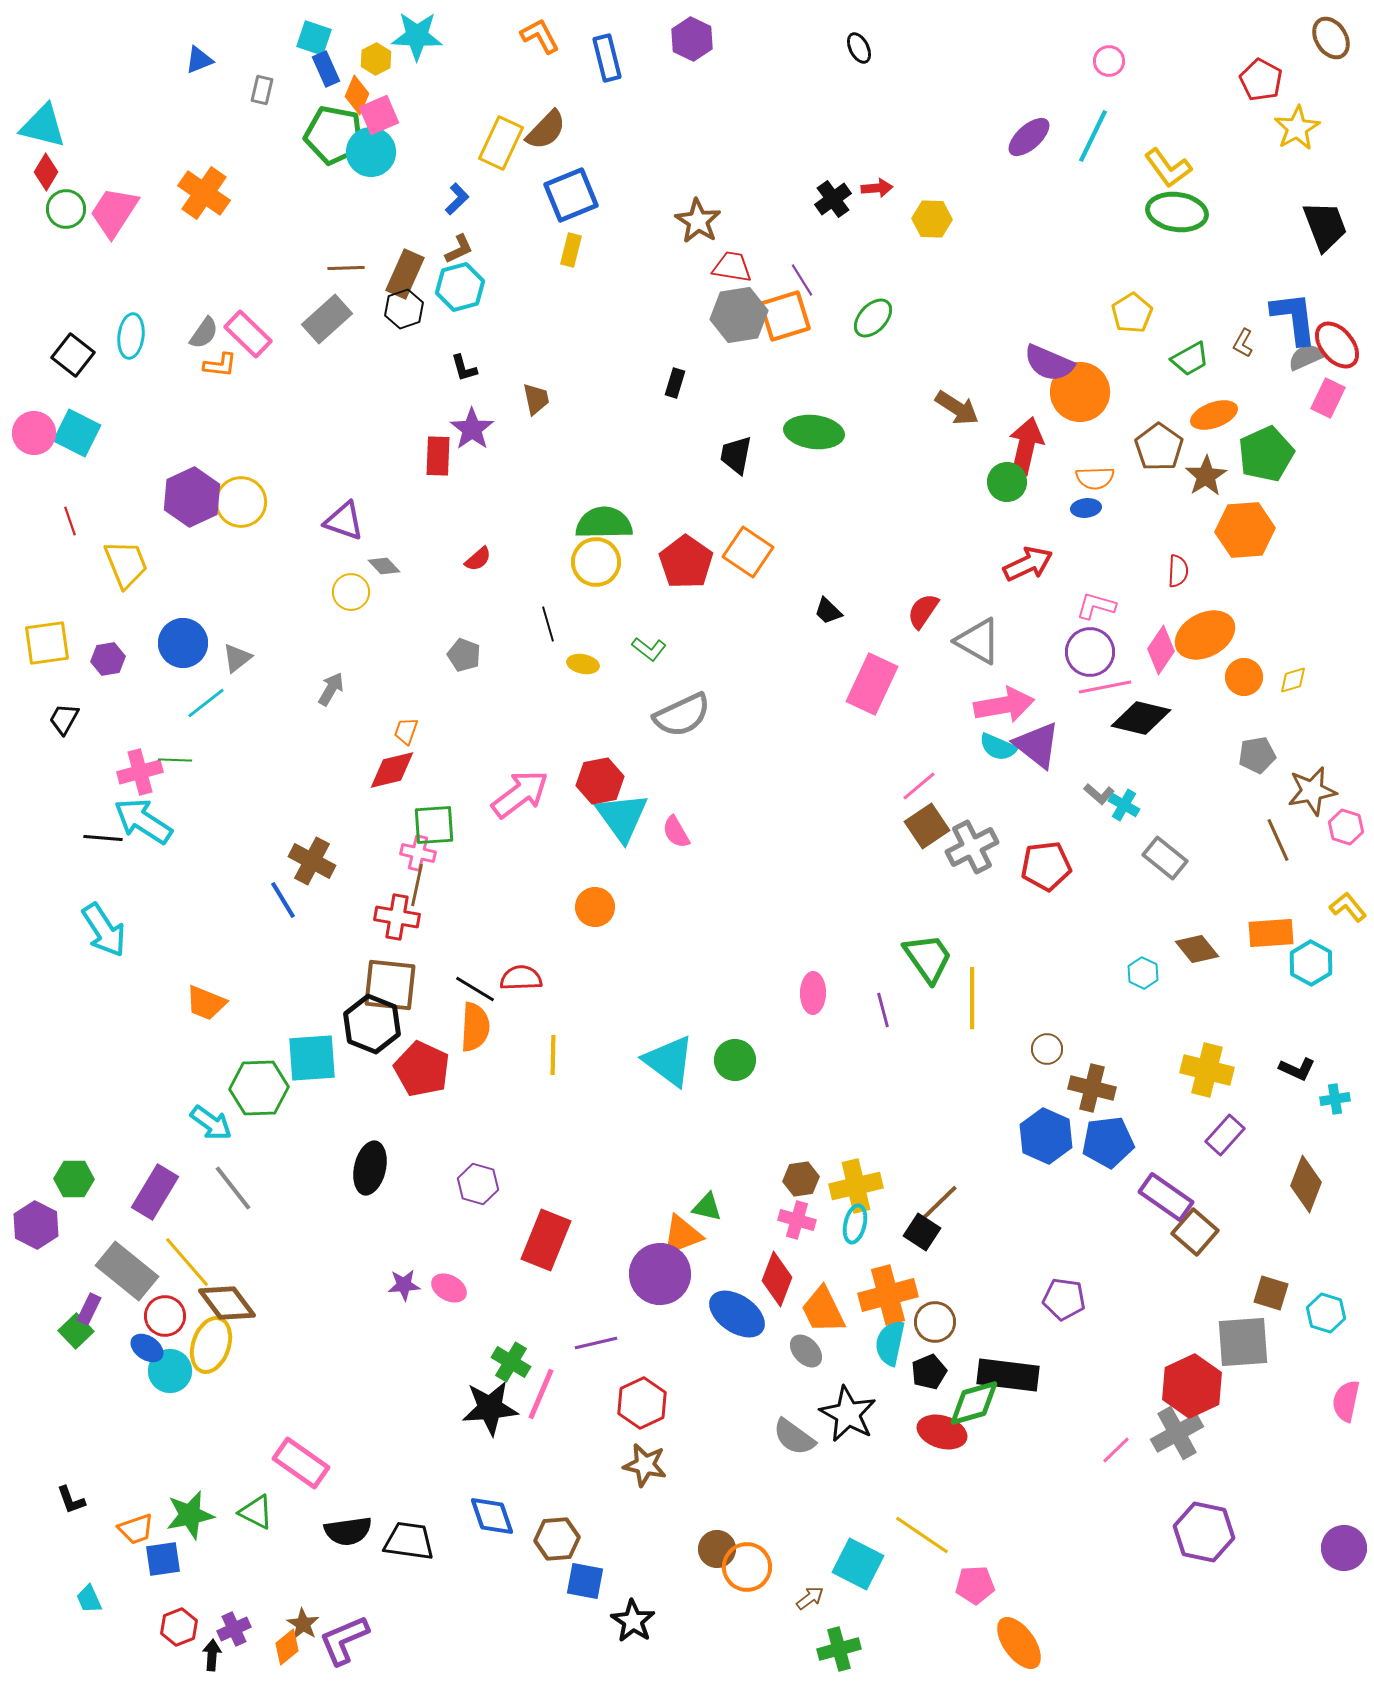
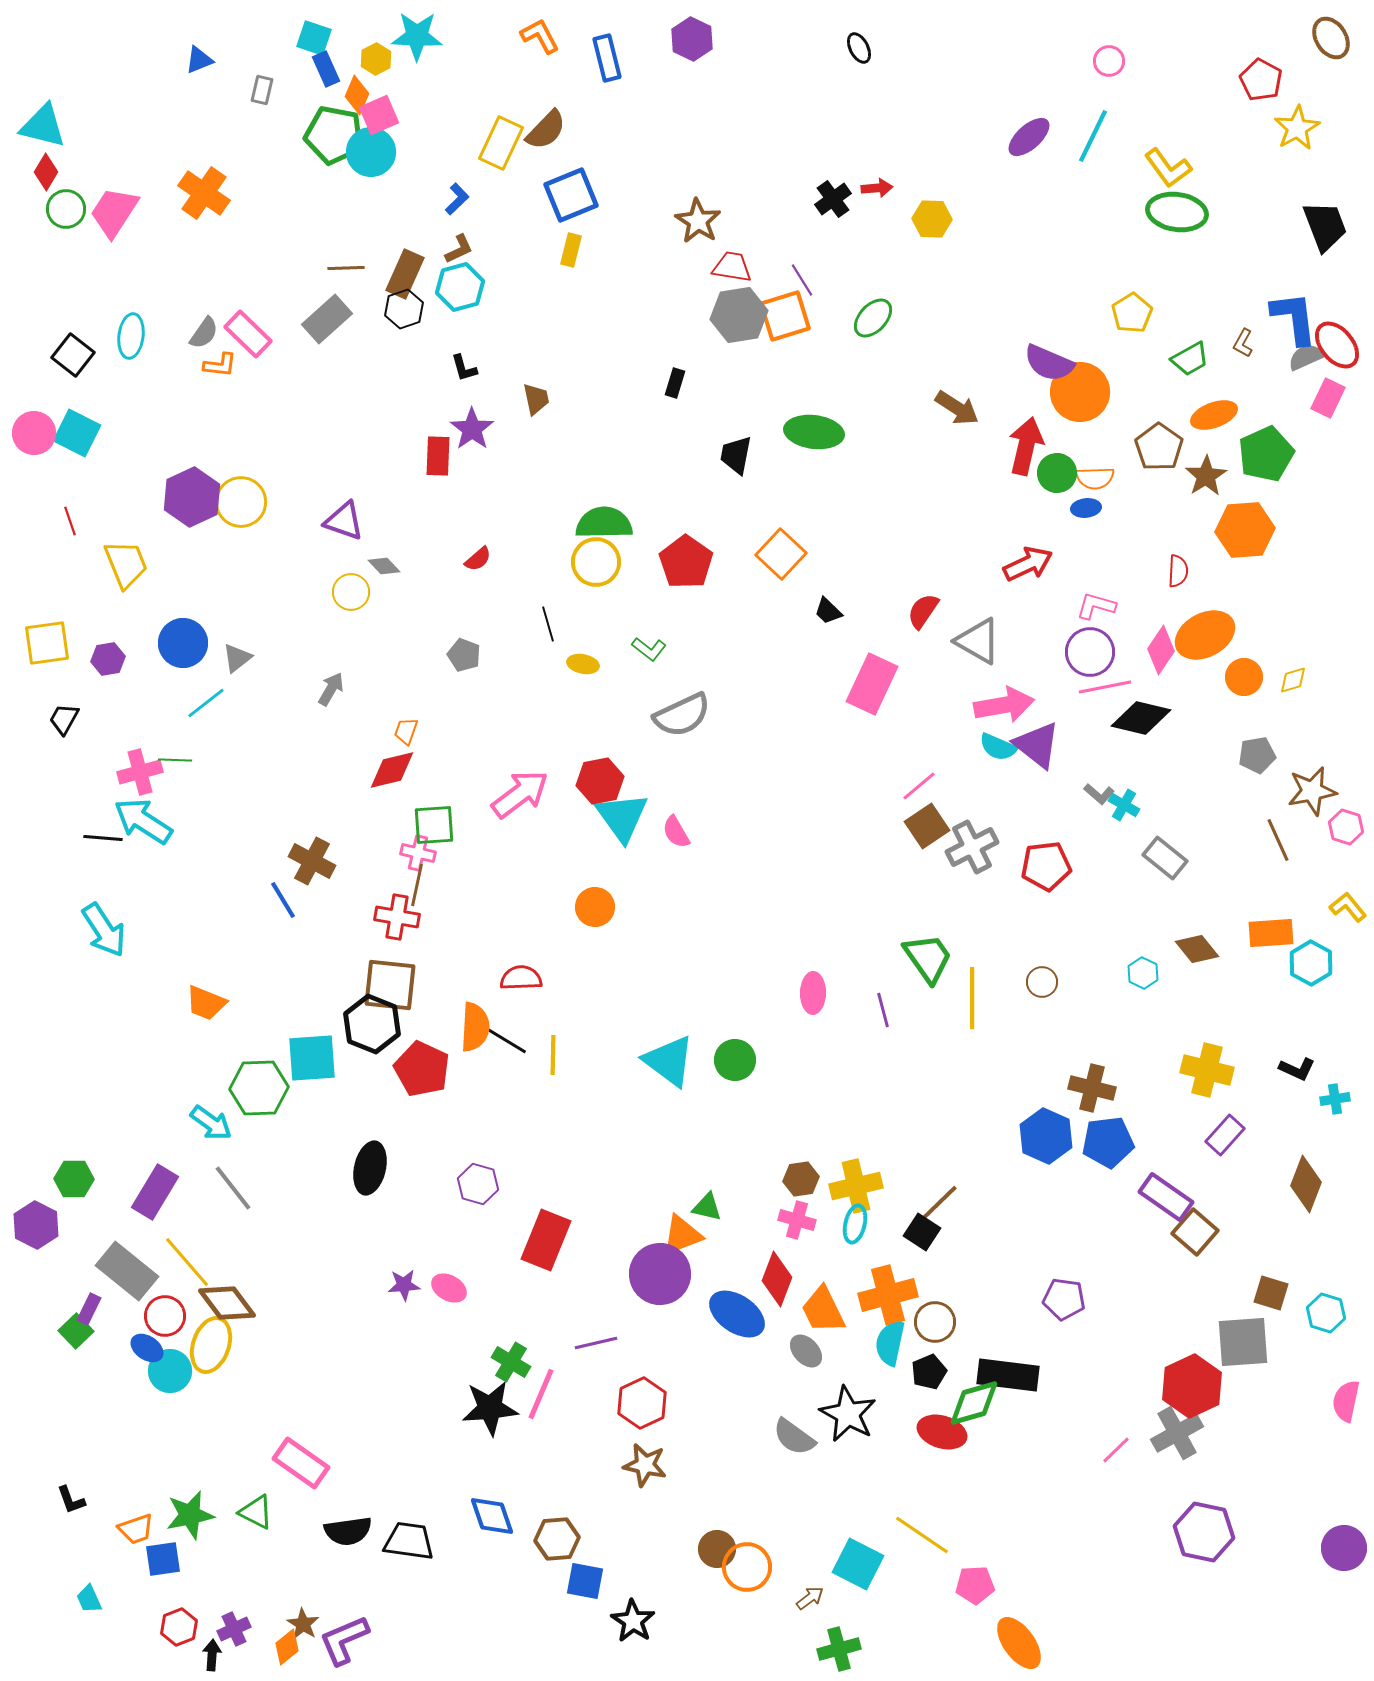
green circle at (1007, 482): moved 50 px right, 9 px up
orange square at (748, 552): moved 33 px right, 2 px down; rotated 9 degrees clockwise
black line at (475, 989): moved 32 px right, 52 px down
brown circle at (1047, 1049): moved 5 px left, 67 px up
